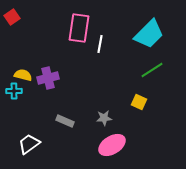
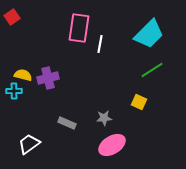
gray rectangle: moved 2 px right, 2 px down
